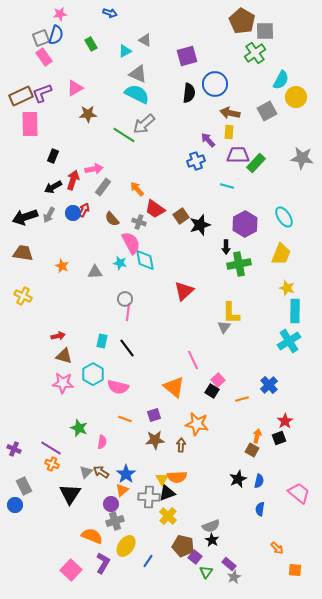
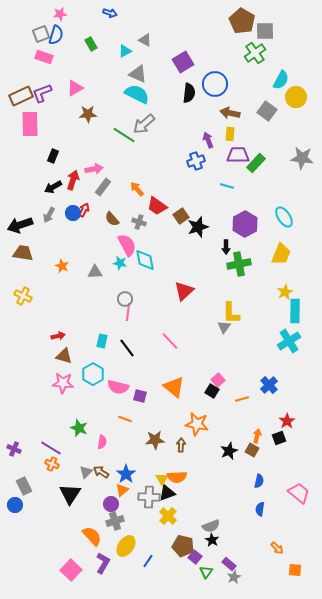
gray square at (41, 38): moved 4 px up
purple square at (187, 56): moved 4 px left, 6 px down; rotated 15 degrees counterclockwise
pink rectangle at (44, 57): rotated 36 degrees counterclockwise
gray square at (267, 111): rotated 24 degrees counterclockwise
yellow rectangle at (229, 132): moved 1 px right, 2 px down
purple arrow at (208, 140): rotated 21 degrees clockwise
red trapezoid at (155, 209): moved 2 px right, 3 px up
black arrow at (25, 217): moved 5 px left, 8 px down
black star at (200, 225): moved 2 px left, 2 px down
pink semicircle at (131, 243): moved 4 px left, 2 px down
yellow star at (287, 288): moved 2 px left, 4 px down; rotated 28 degrees clockwise
pink line at (193, 360): moved 23 px left, 19 px up; rotated 18 degrees counterclockwise
purple square at (154, 415): moved 14 px left, 19 px up; rotated 32 degrees clockwise
red star at (285, 421): moved 2 px right
black star at (238, 479): moved 9 px left, 28 px up
orange semicircle at (92, 536): rotated 25 degrees clockwise
